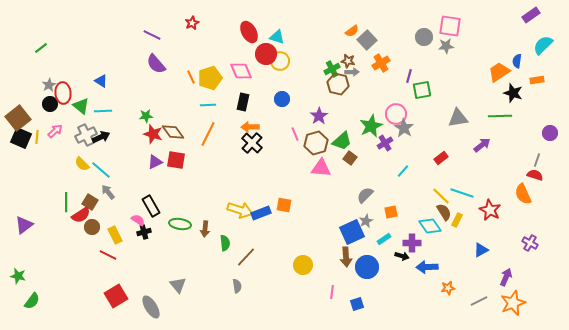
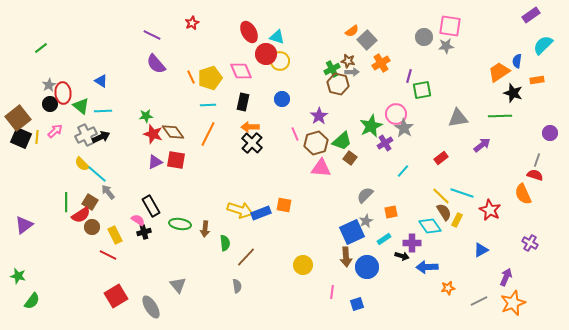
cyan line at (101, 170): moved 4 px left, 4 px down
